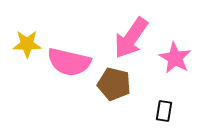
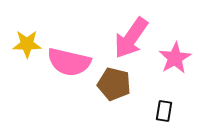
pink star: rotated 12 degrees clockwise
